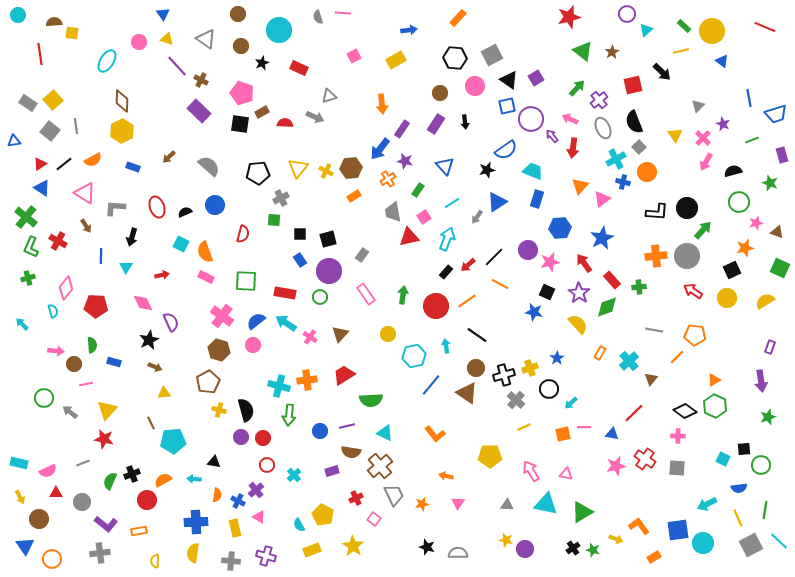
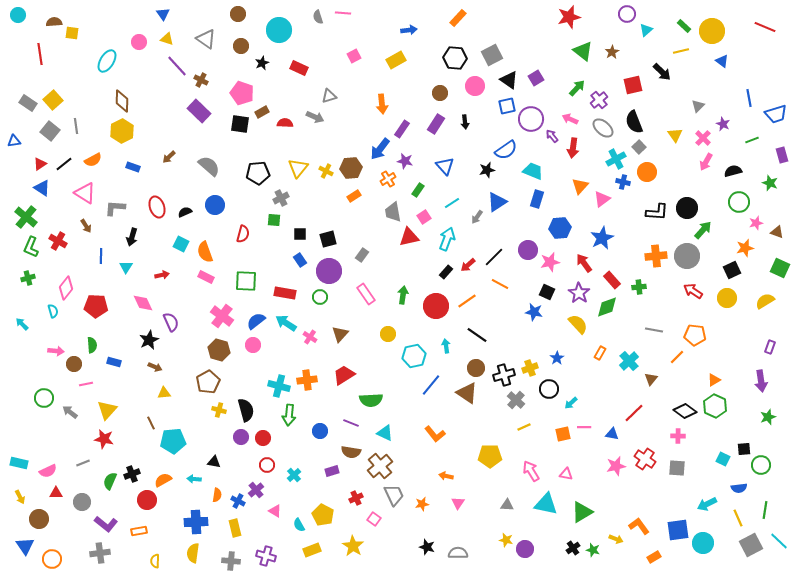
gray ellipse at (603, 128): rotated 25 degrees counterclockwise
purple line at (347, 426): moved 4 px right, 3 px up; rotated 35 degrees clockwise
pink triangle at (259, 517): moved 16 px right, 6 px up
